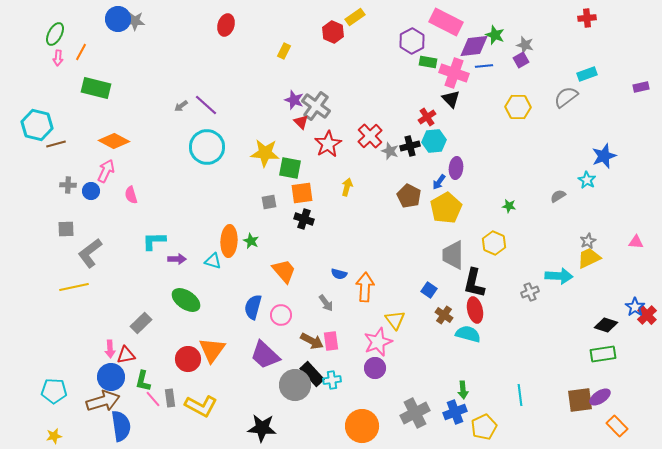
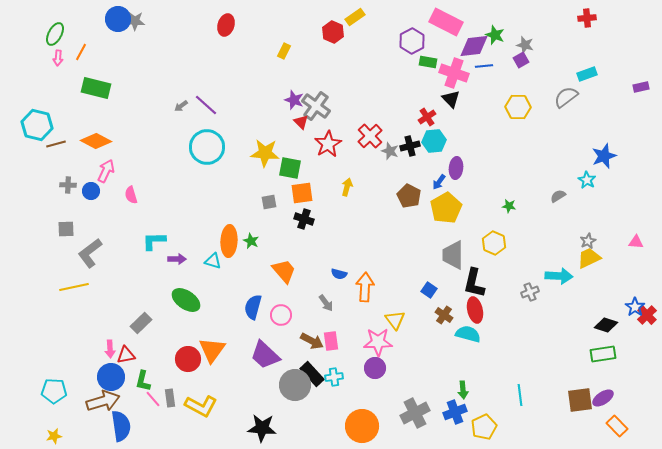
orange diamond at (114, 141): moved 18 px left
pink star at (378, 342): rotated 20 degrees clockwise
cyan cross at (332, 380): moved 2 px right, 3 px up
purple ellipse at (600, 397): moved 3 px right, 1 px down
